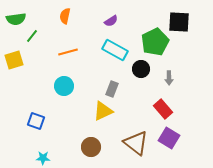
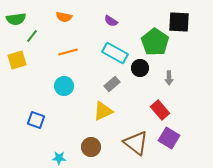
orange semicircle: moved 1 px left, 1 px down; rotated 91 degrees counterclockwise
purple semicircle: rotated 64 degrees clockwise
green pentagon: rotated 12 degrees counterclockwise
cyan rectangle: moved 3 px down
yellow square: moved 3 px right
black circle: moved 1 px left, 1 px up
gray rectangle: moved 5 px up; rotated 28 degrees clockwise
red rectangle: moved 3 px left, 1 px down
blue square: moved 1 px up
cyan star: moved 16 px right
